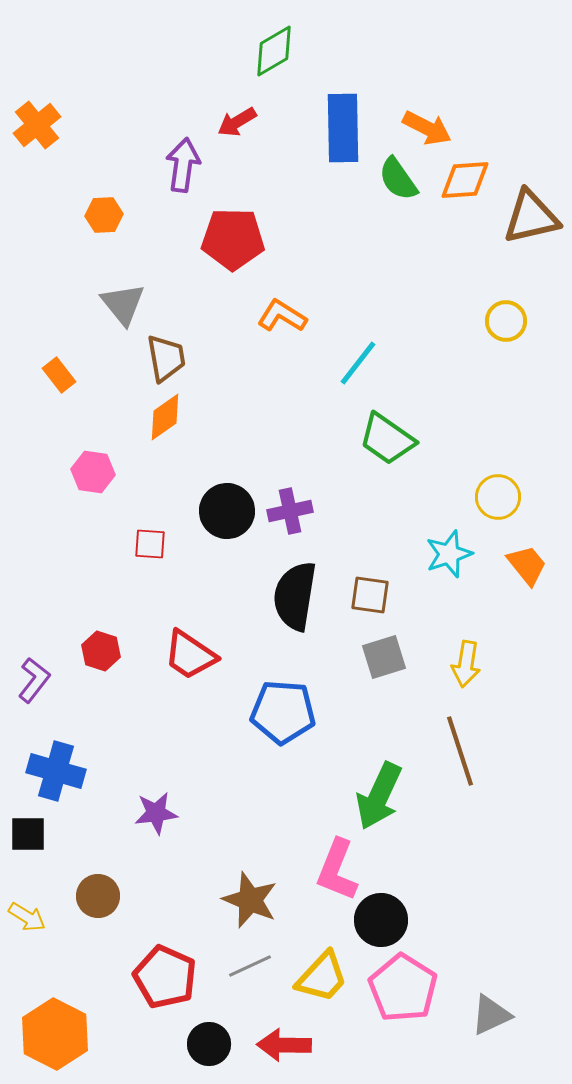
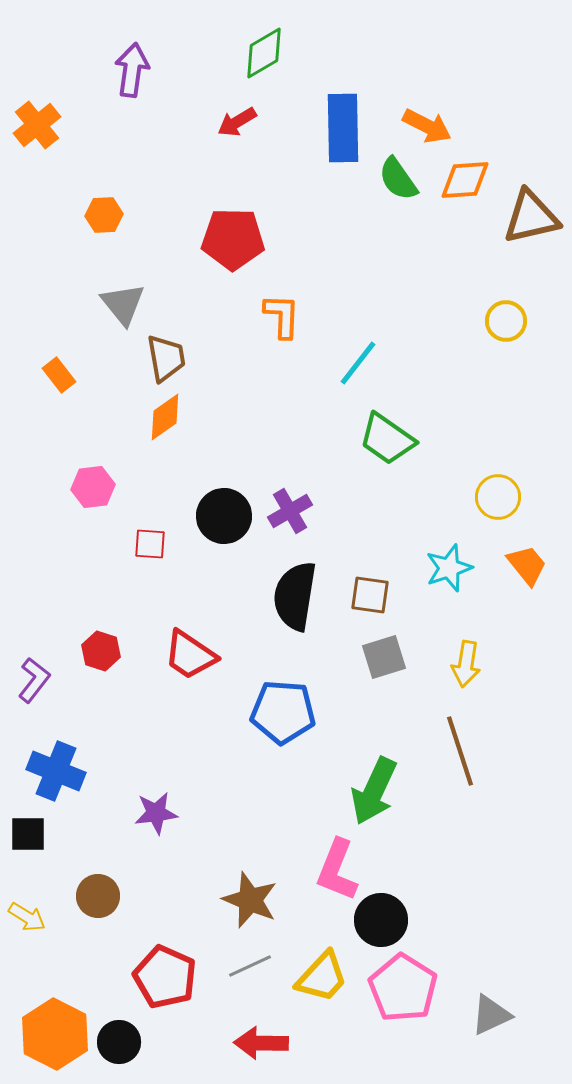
green diamond at (274, 51): moved 10 px left, 2 px down
orange arrow at (427, 128): moved 2 px up
purple arrow at (183, 165): moved 51 px left, 95 px up
orange L-shape at (282, 316): rotated 60 degrees clockwise
pink hexagon at (93, 472): moved 15 px down; rotated 15 degrees counterclockwise
black circle at (227, 511): moved 3 px left, 5 px down
purple cross at (290, 511): rotated 18 degrees counterclockwise
cyan star at (449, 554): moved 14 px down
blue cross at (56, 771): rotated 6 degrees clockwise
green arrow at (379, 796): moved 5 px left, 5 px up
black circle at (209, 1044): moved 90 px left, 2 px up
red arrow at (284, 1045): moved 23 px left, 2 px up
